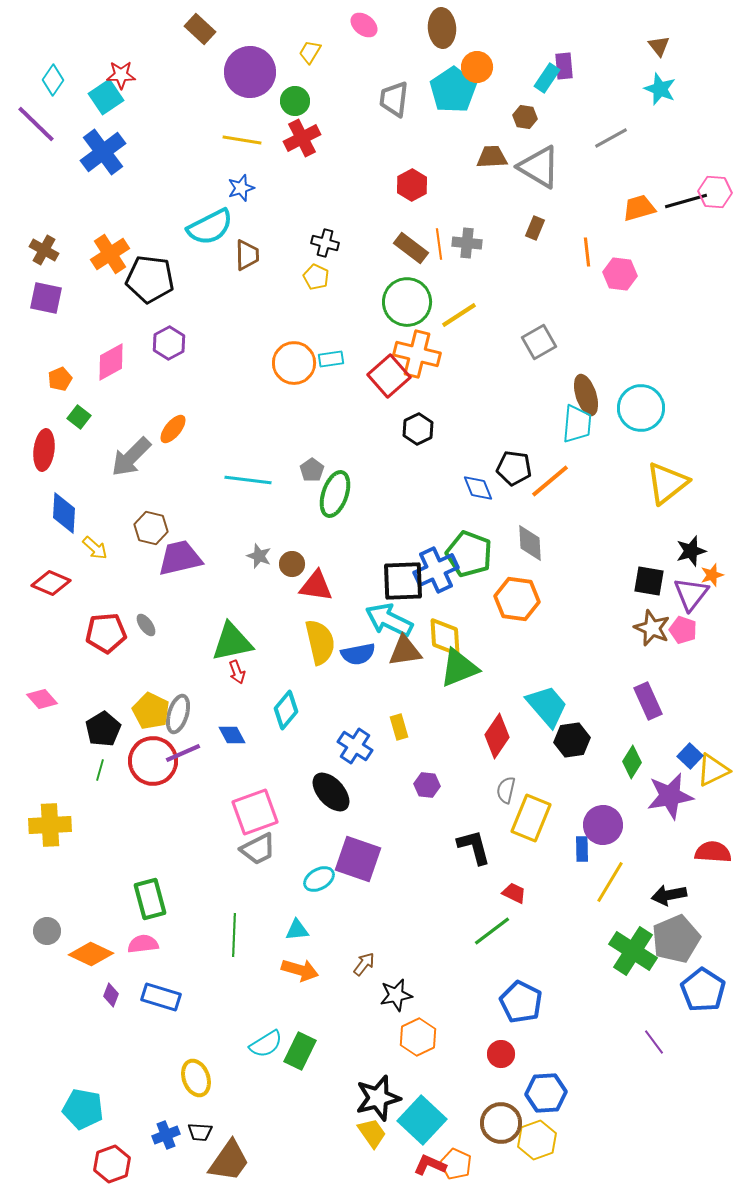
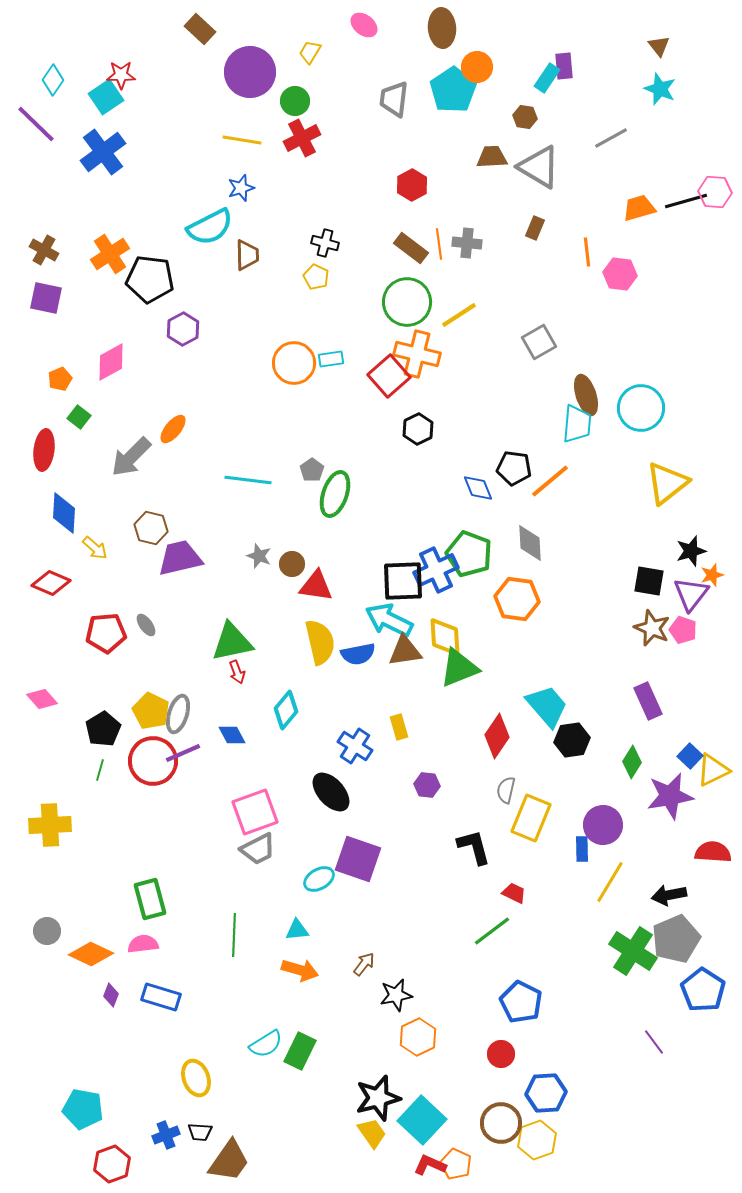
purple hexagon at (169, 343): moved 14 px right, 14 px up
